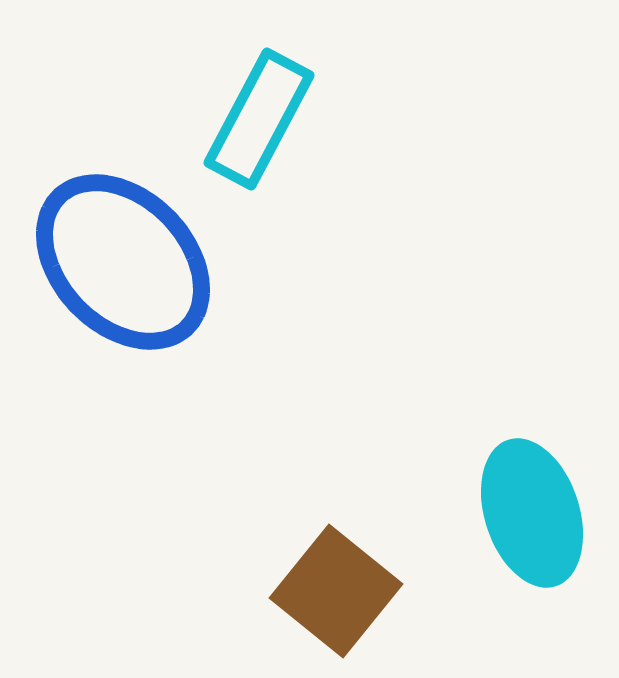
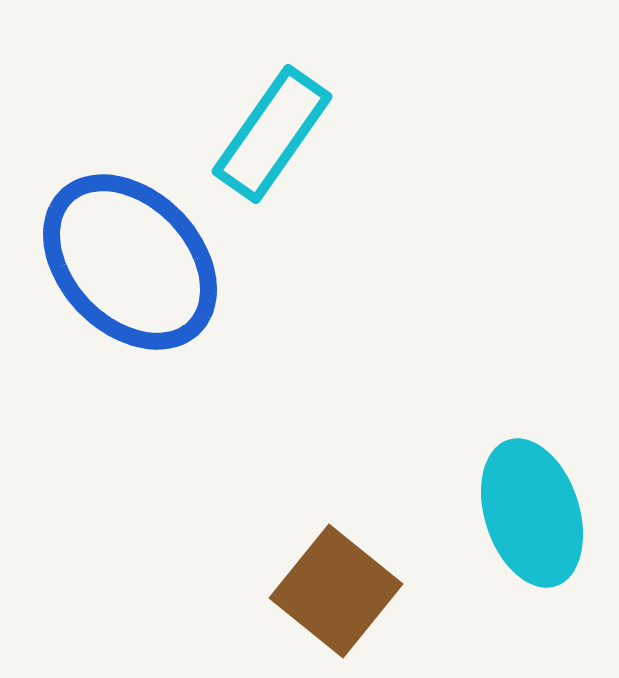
cyan rectangle: moved 13 px right, 15 px down; rotated 7 degrees clockwise
blue ellipse: moved 7 px right
